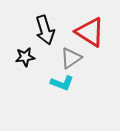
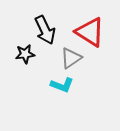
black arrow: rotated 8 degrees counterclockwise
black star: moved 3 px up
cyan L-shape: moved 2 px down
